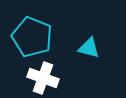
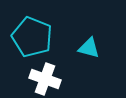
white cross: moved 2 px right, 1 px down
